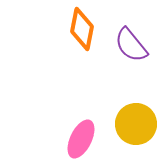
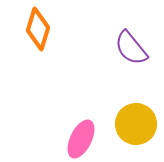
orange diamond: moved 44 px left; rotated 6 degrees clockwise
purple semicircle: moved 3 px down
